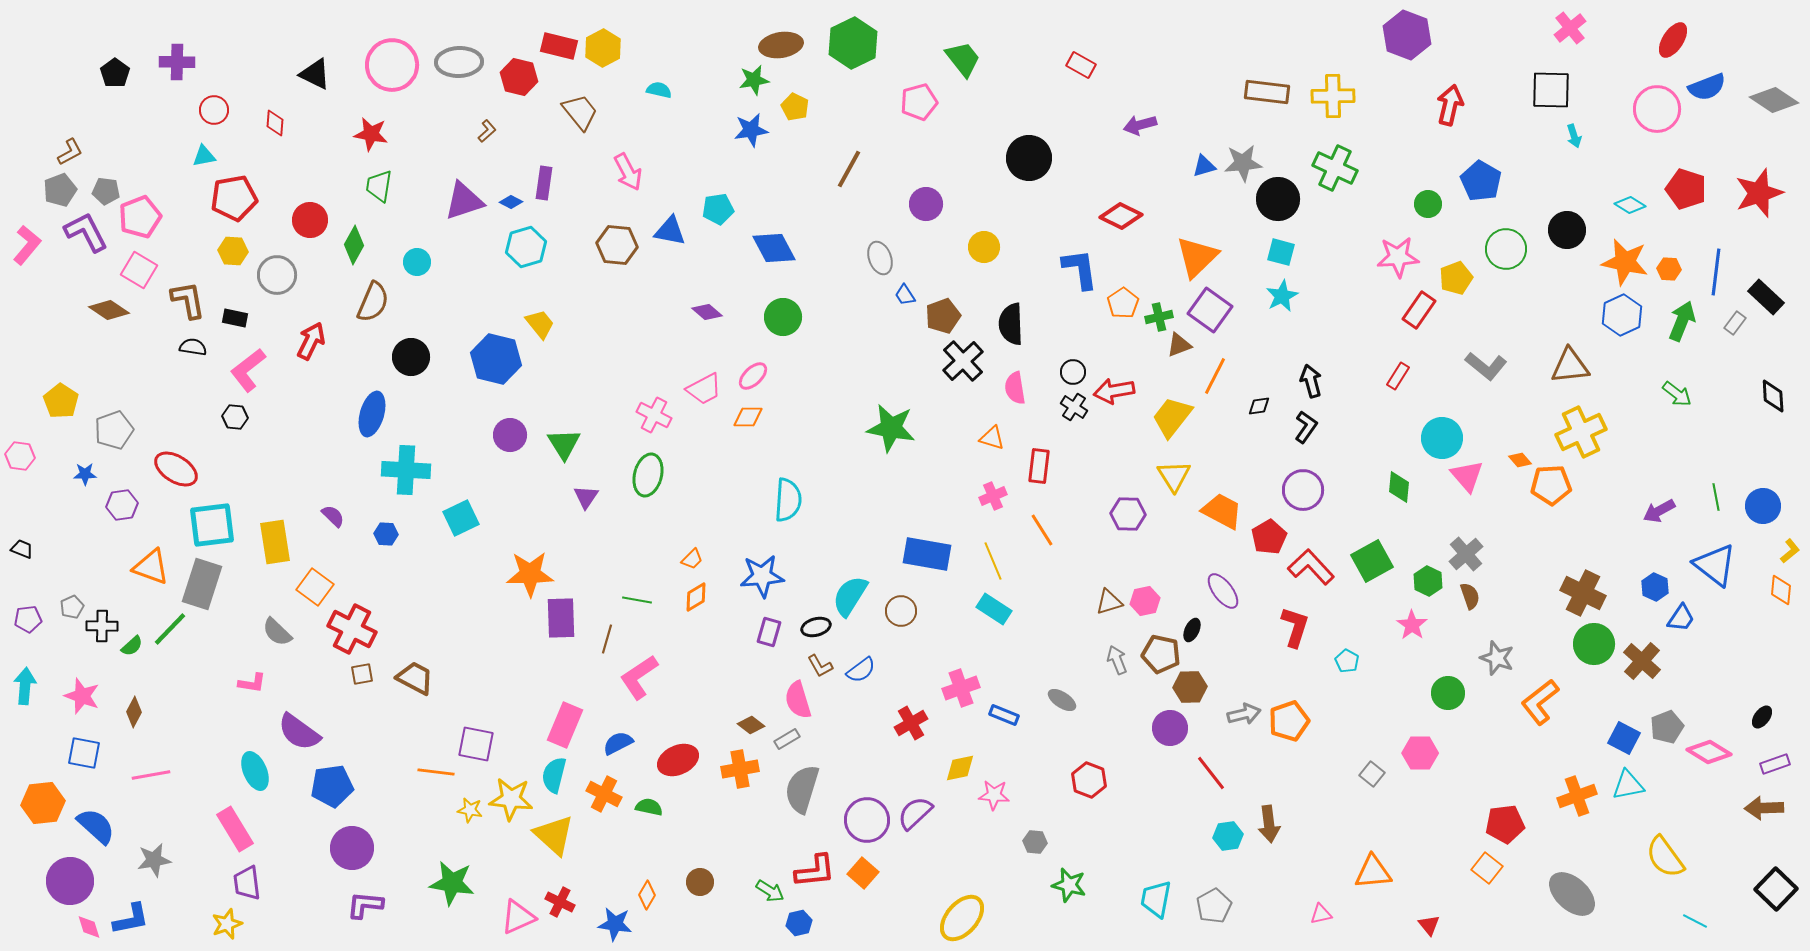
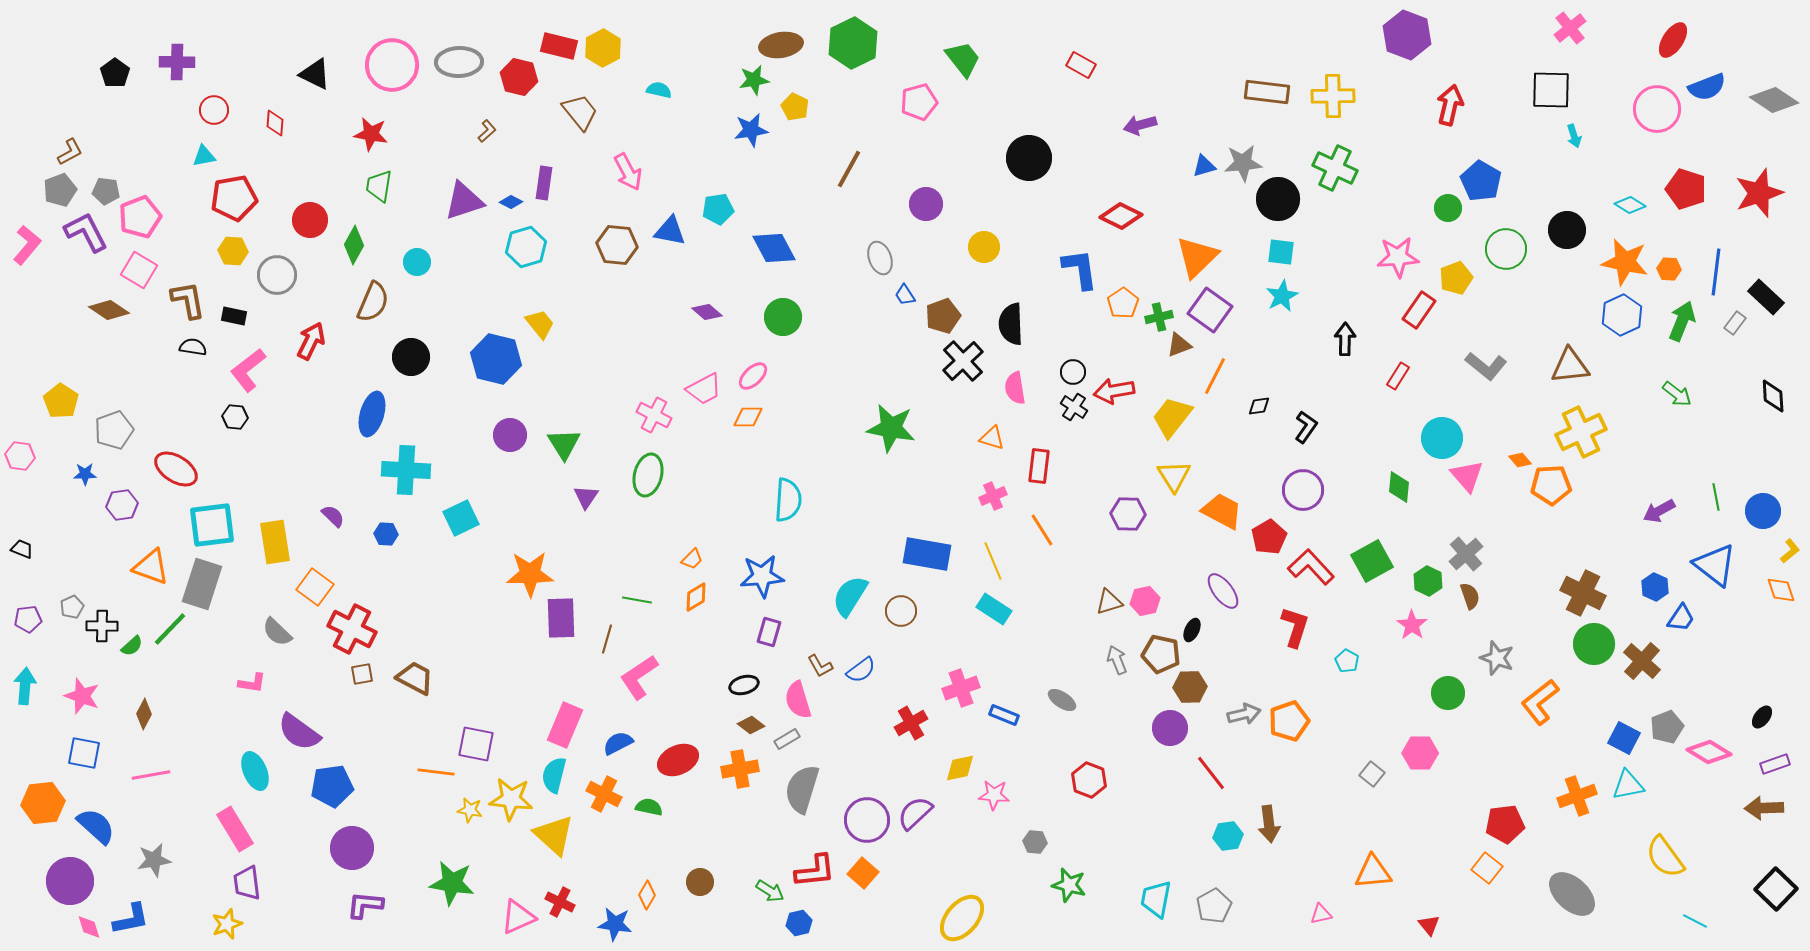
green circle at (1428, 204): moved 20 px right, 4 px down
cyan square at (1281, 252): rotated 8 degrees counterclockwise
black rectangle at (235, 318): moved 1 px left, 2 px up
black arrow at (1311, 381): moved 34 px right, 42 px up; rotated 16 degrees clockwise
blue circle at (1763, 506): moved 5 px down
orange diamond at (1781, 590): rotated 24 degrees counterclockwise
black ellipse at (816, 627): moved 72 px left, 58 px down
brown diamond at (134, 712): moved 10 px right, 2 px down
